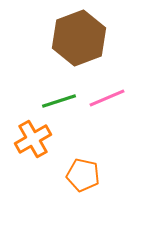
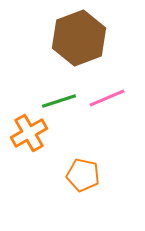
orange cross: moved 4 px left, 6 px up
